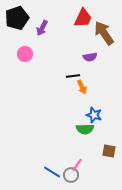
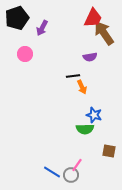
red trapezoid: moved 10 px right
